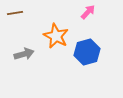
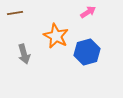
pink arrow: rotated 14 degrees clockwise
gray arrow: rotated 90 degrees clockwise
